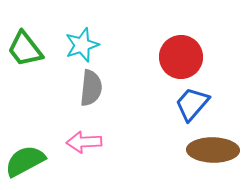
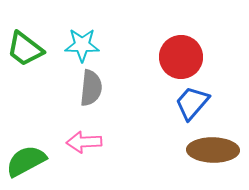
cyan star: rotated 20 degrees clockwise
green trapezoid: rotated 15 degrees counterclockwise
blue trapezoid: moved 1 px up
green semicircle: moved 1 px right
